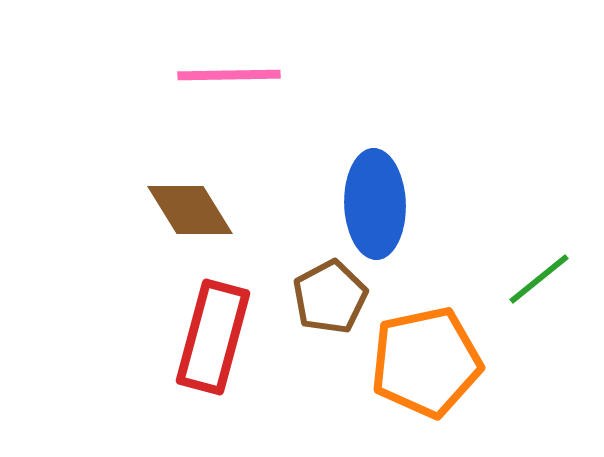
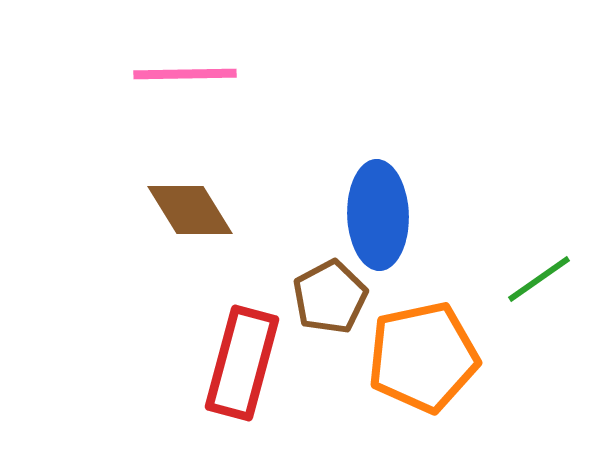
pink line: moved 44 px left, 1 px up
blue ellipse: moved 3 px right, 11 px down
green line: rotated 4 degrees clockwise
red rectangle: moved 29 px right, 26 px down
orange pentagon: moved 3 px left, 5 px up
